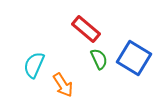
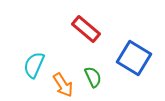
green semicircle: moved 6 px left, 18 px down
